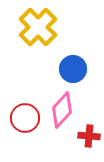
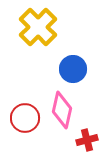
pink diamond: rotated 30 degrees counterclockwise
red cross: moved 2 px left, 4 px down; rotated 20 degrees counterclockwise
